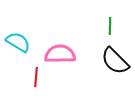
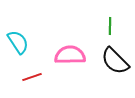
cyan semicircle: rotated 25 degrees clockwise
pink semicircle: moved 10 px right, 1 px down
red line: moved 4 px left; rotated 66 degrees clockwise
